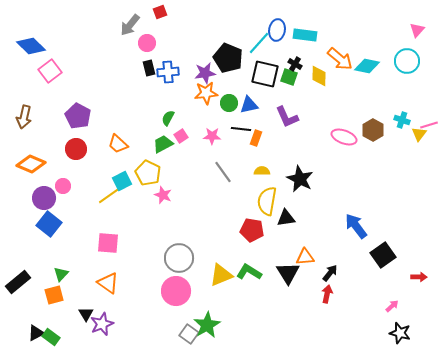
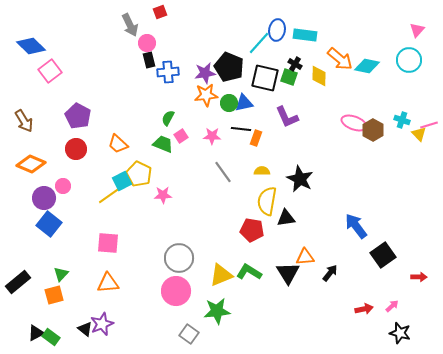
gray arrow at (130, 25): rotated 65 degrees counterclockwise
black pentagon at (228, 58): moved 1 px right, 9 px down
cyan circle at (407, 61): moved 2 px right, 1 px up
black rectangle at (149, 68): moved 8 px up
black square at (265, 74): moved 4 px down
orange star at (206, 93): moved 2 px down
blue triangle at (249, 105): moved 5 px left, 2 px up
brown arrow at (24, 117): moved 4 px down; rotated 45 degrees counterclockwise
yellow triangle at (419, 134): rotated 21 degrees counterclockwise
pink ellipse at (344, 137): moved 10 px right, 14 px up
green trapezoid at (163, 144): rotated 50 degrees clockwise
yellow pentagon at (148, 173): moved 9 px left, 1 px down
pink star at (163, 195): rotated 24 degrees counterclockwise
orange triangle at (108, 283): rotated 40 degrees counterclockwise
red arrow at (327, 294): moved 37 px right, 15 px down; rotated 66 degrees clockwise
black triangle at (86, 314): moved 1 px left, 15 px down; rotated 21 degrees counterclockwise
green star at (207, 325): moved 10 px right, 14 px up; rotated 24 degrees clockwise
